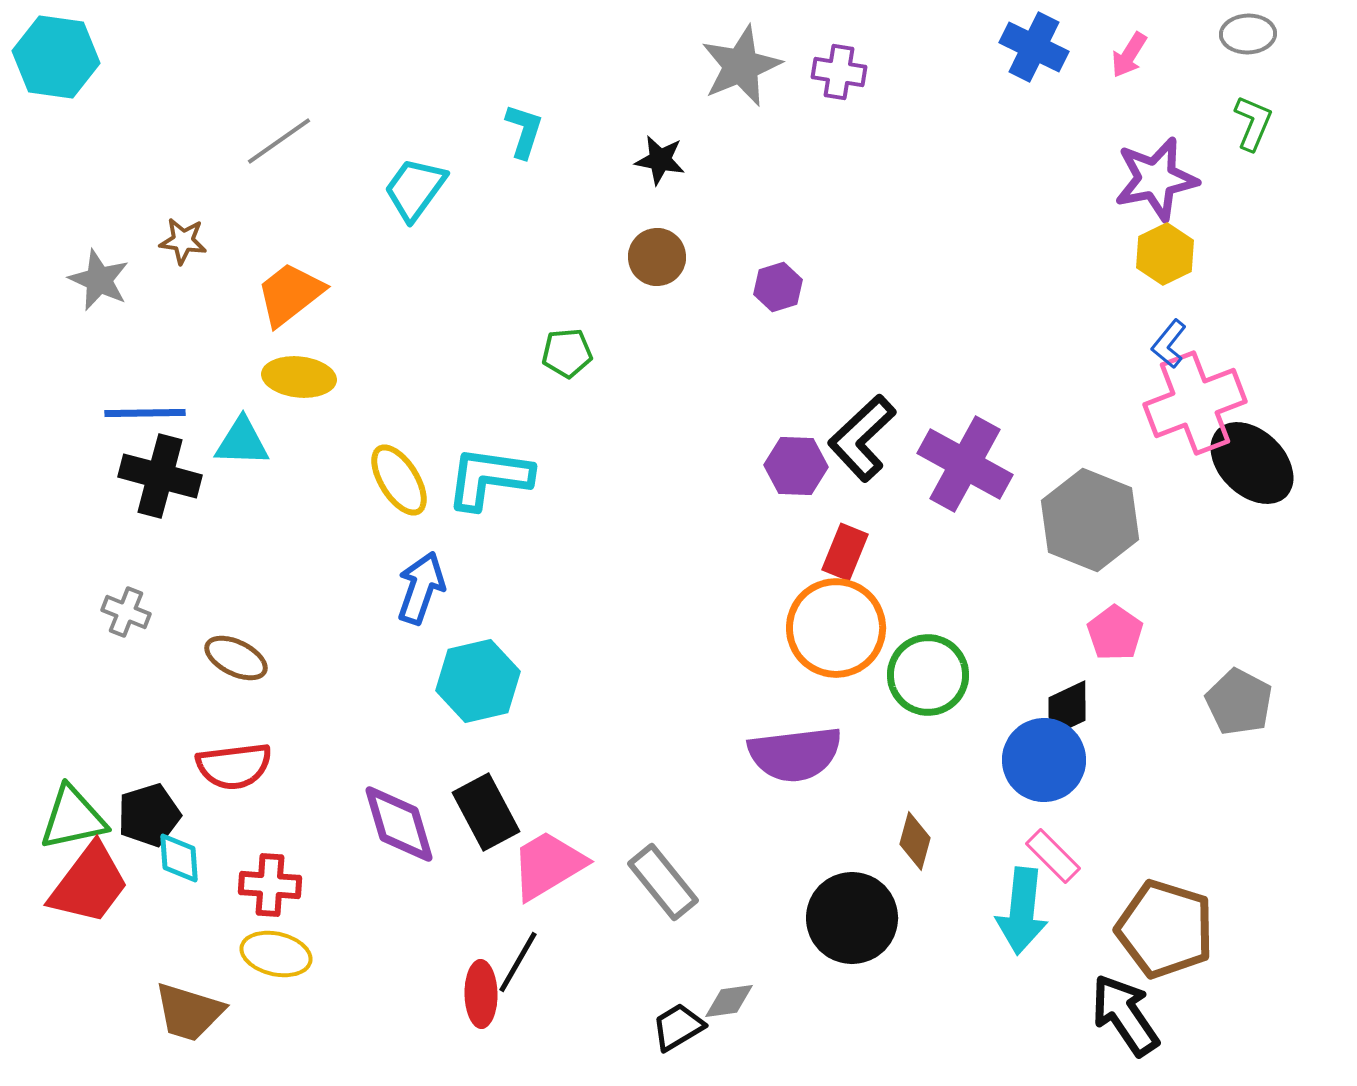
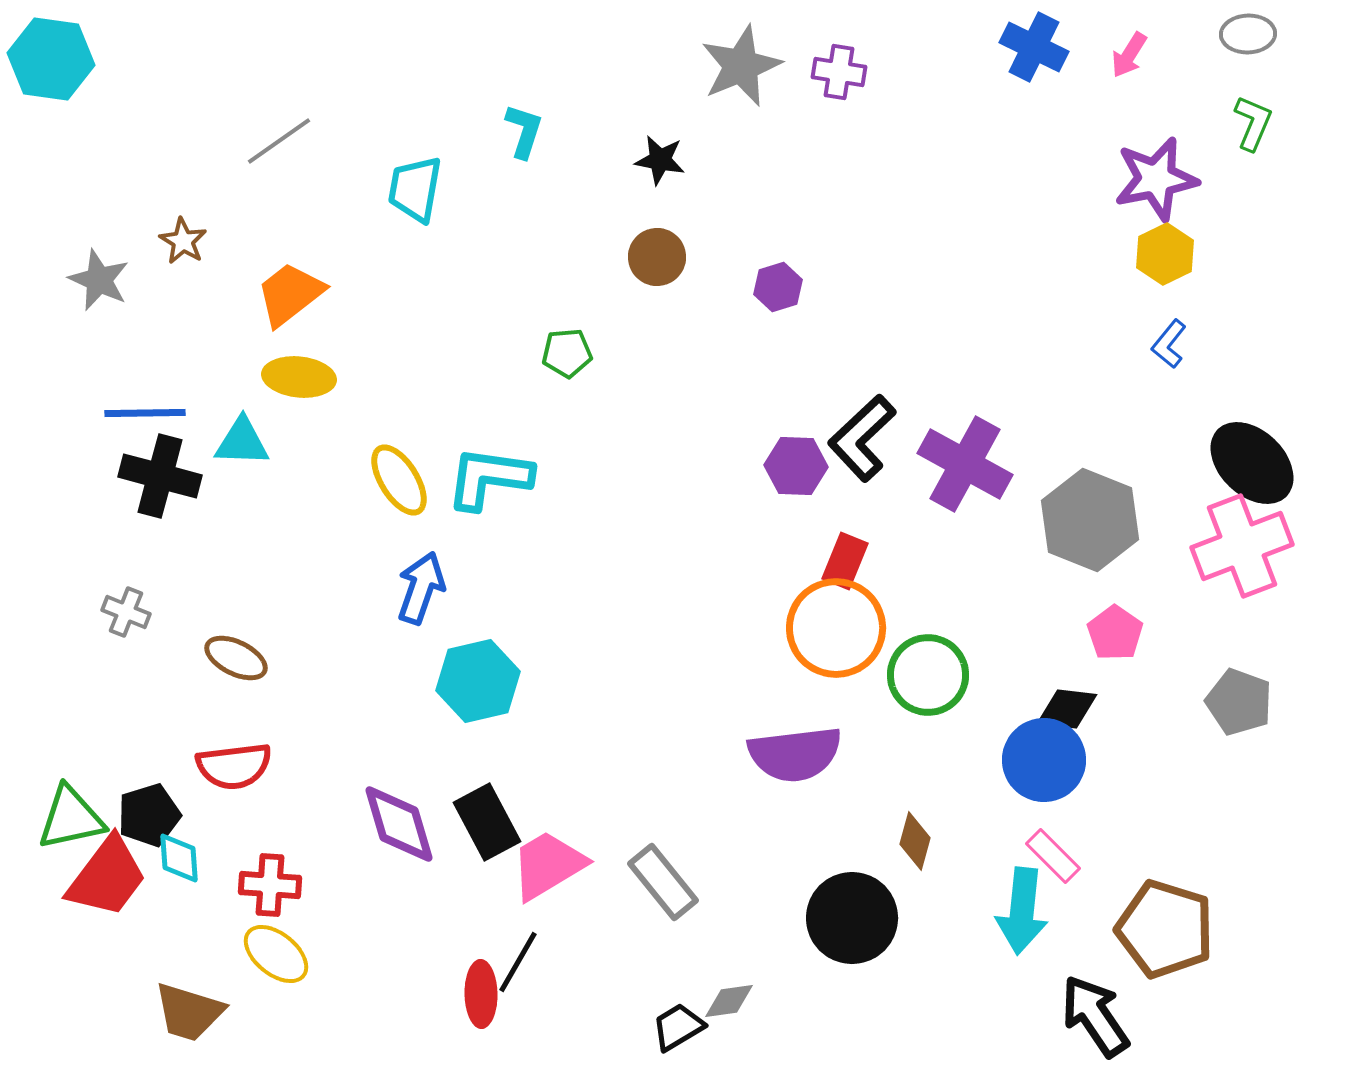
cyan hexagon at (56, 57): moved 5 px left, 2 px down
cyan trapezoid at (415, 189): rotated 26 degrees counterclockwise
brown star at (183, 241): rotated 24 degrees clockwise
pink cross at (1195, 403): moved 47 px right, 143 px down
red rectangle at (845, 552): moved 9 px down
gray pentagon at (1239, 702): rotated 8 degrees counterclockwise
black diamond at (1067, 709): rotated 32 degrees clockwise
black rectangle at (486, 812): moved 1 px right, 10 px down
green triangle at (73, 818): moved 2 px left
red trapezoid at (89, 884): moved 18 px right, 7 px up
yellow ellipse at (276, 954): rotated 26 degrees clockwise
black arrow at (1125, 1015): moved 30 px left, 1 px down
